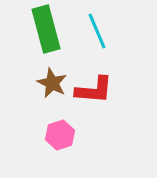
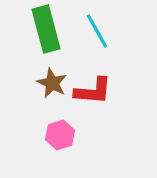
cyan line: rotated 6 degrees counterclockwise
red L-shape: moved 1 px left, 1 px down
